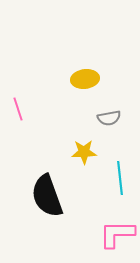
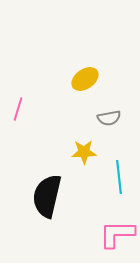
yellow ellipse: rotated 28 degrees counterclockwise
pink line: rotated 35 degrees clockwise
cyan line: moved 1 px left, 1 px up
black semicircle: rotated 33 degrees clockwise
